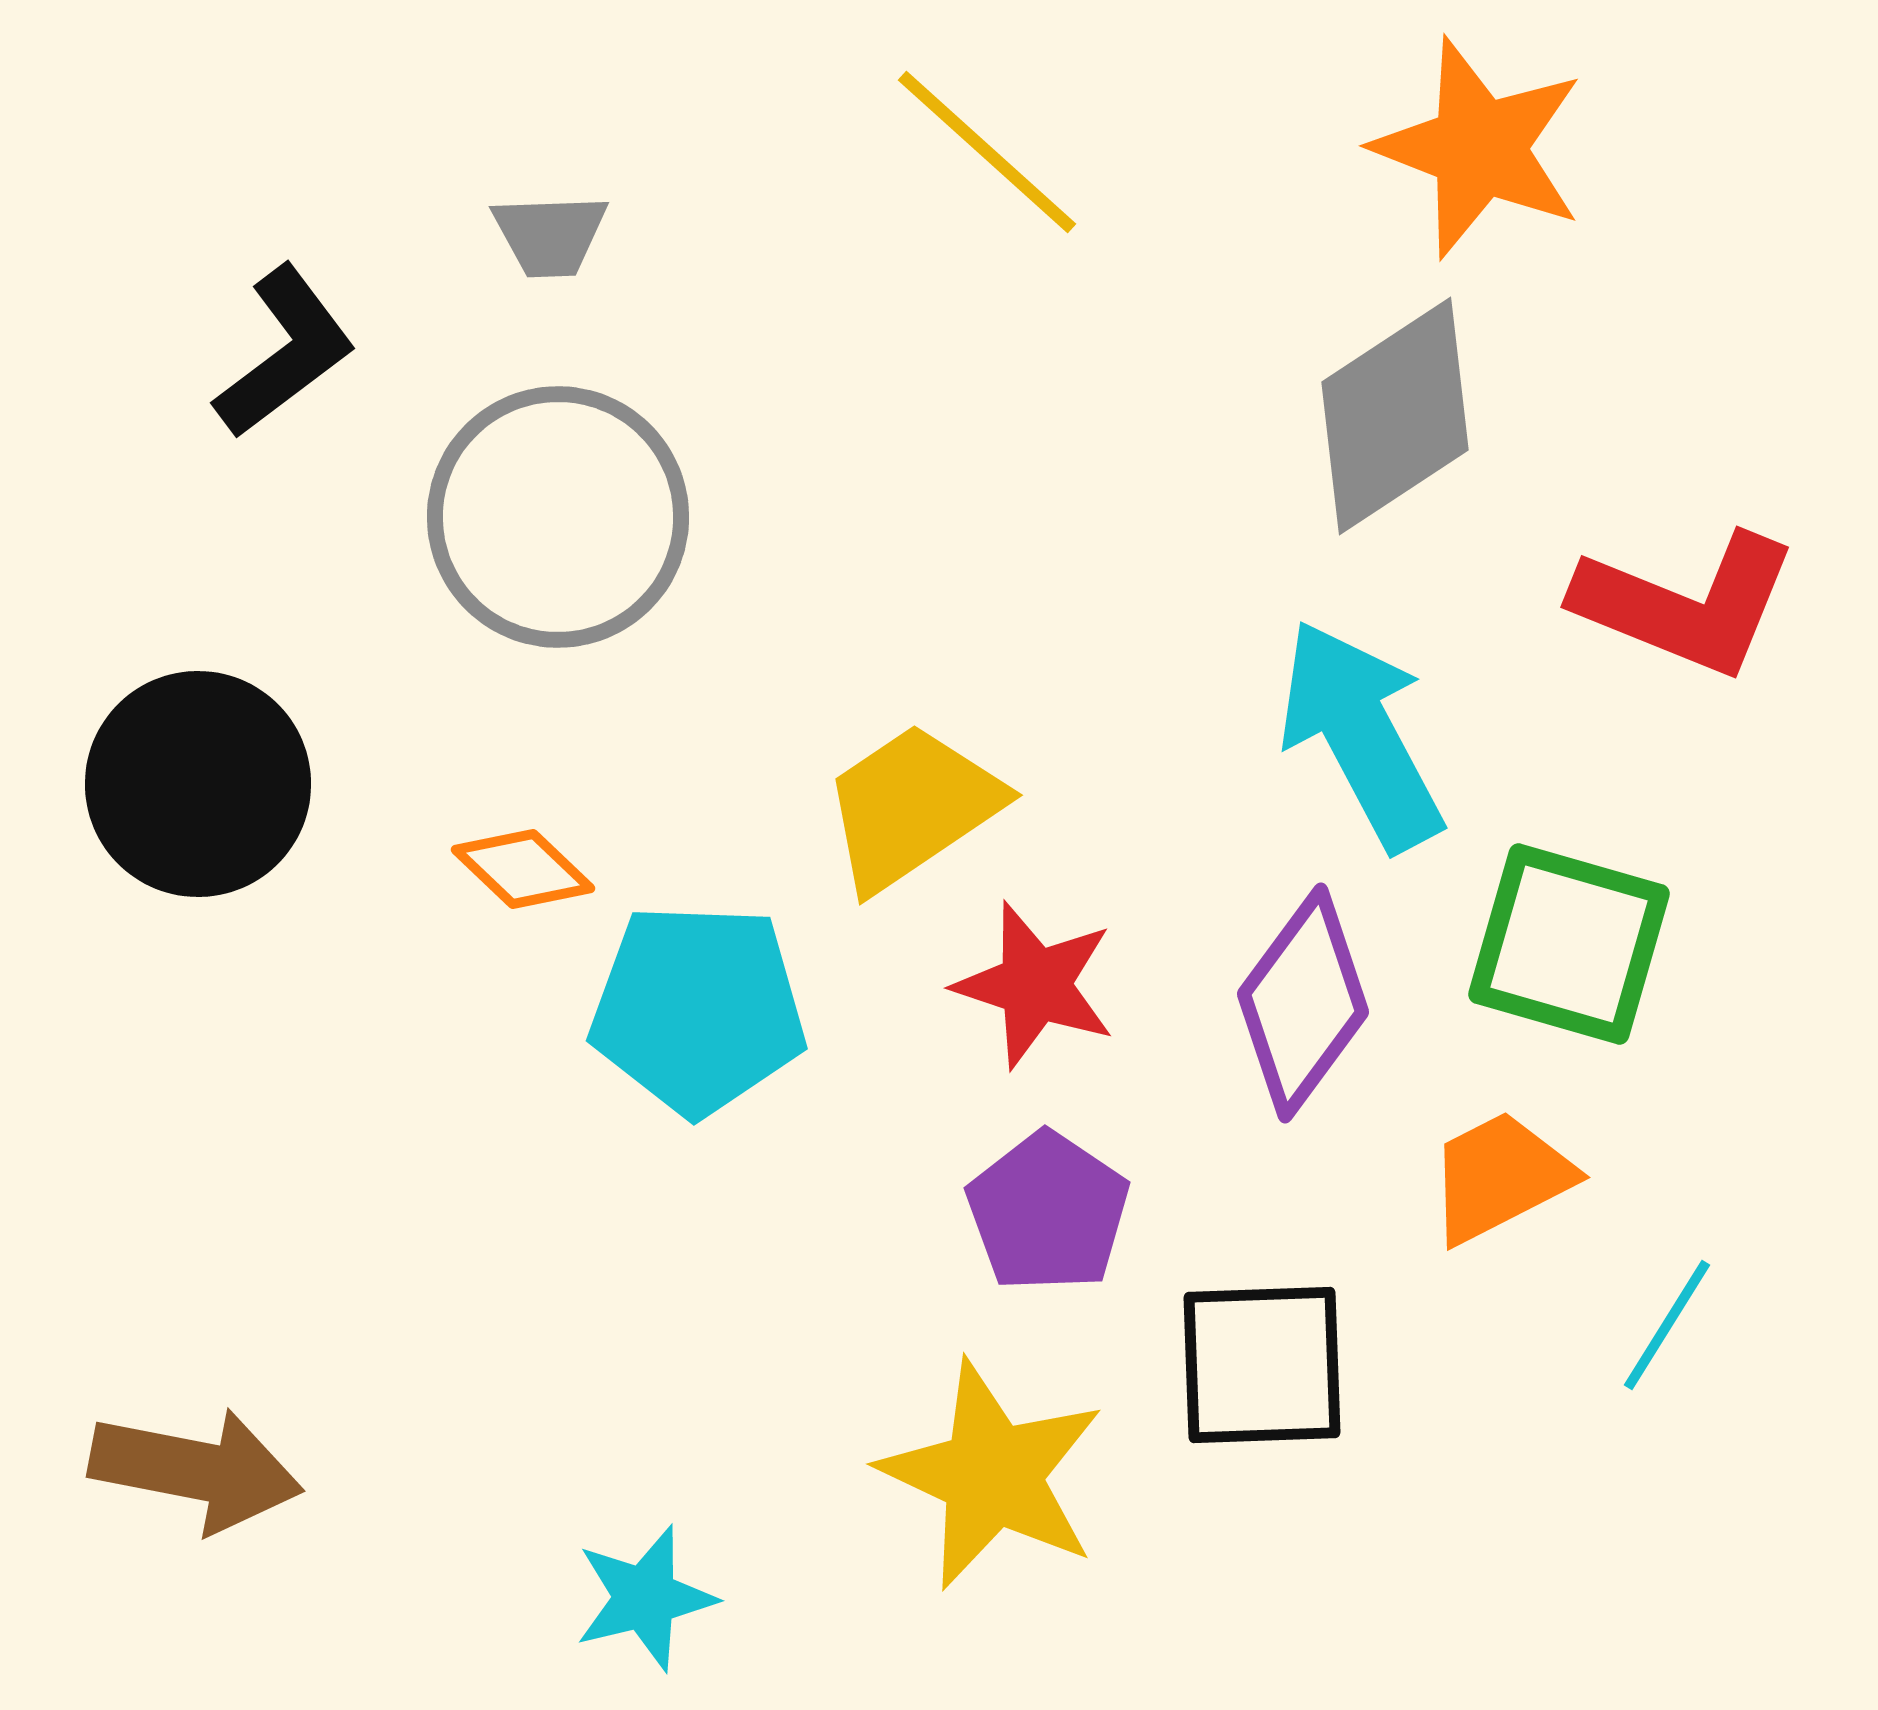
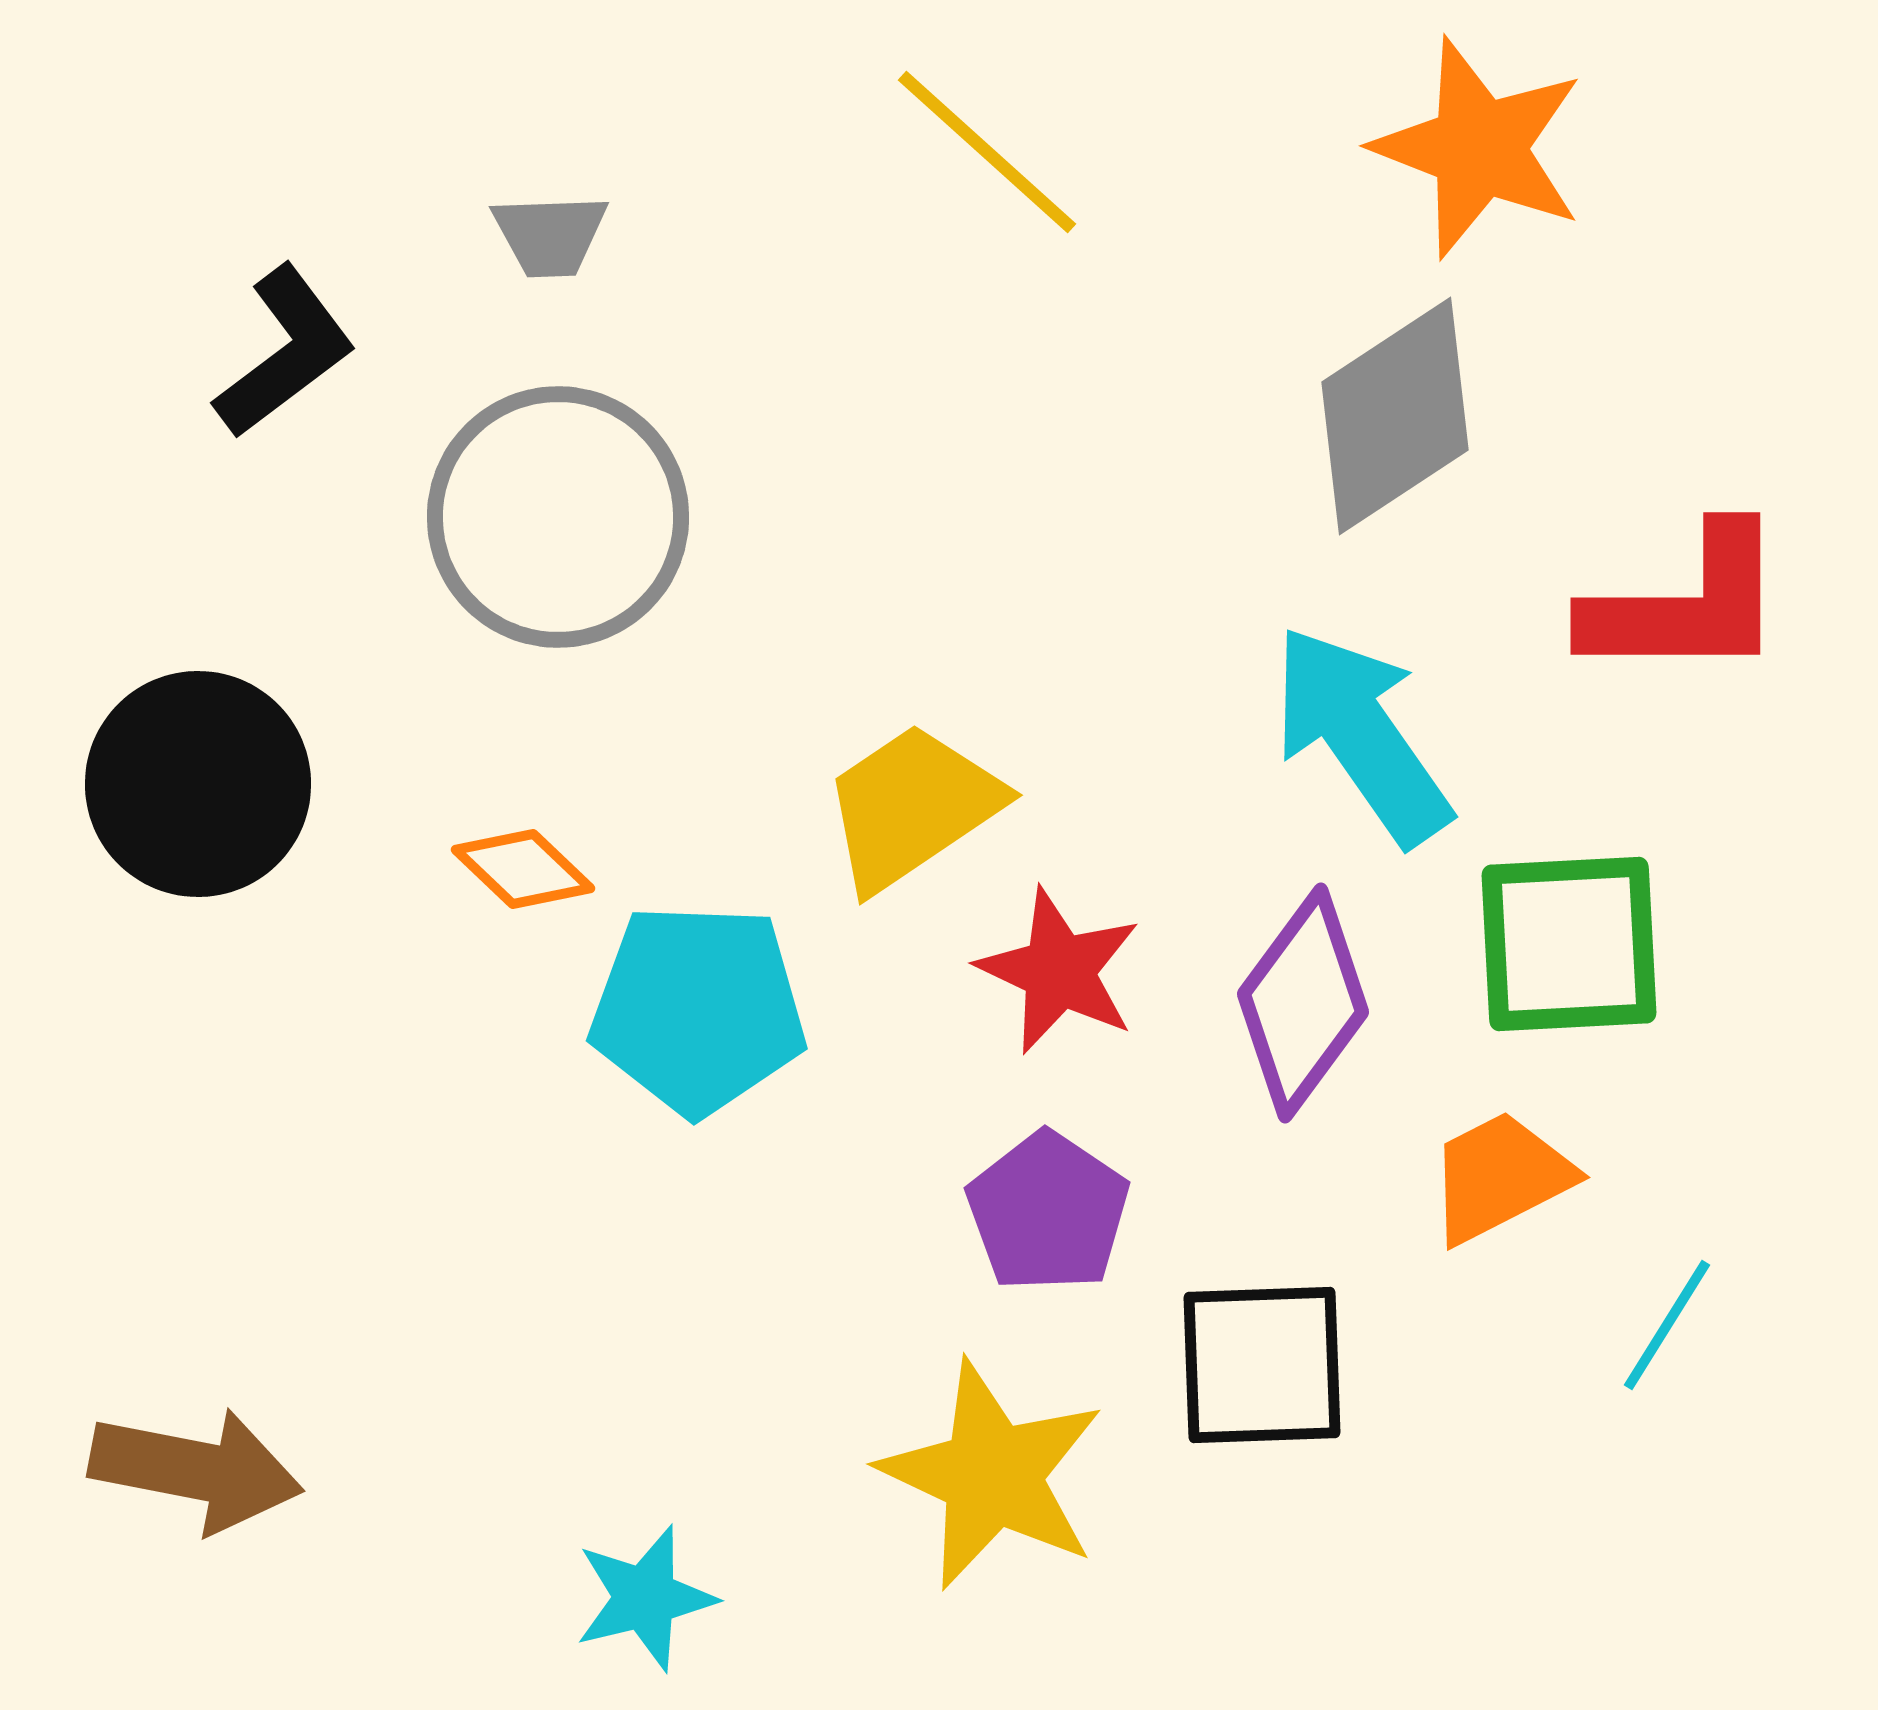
red L-shape: rotated 22 degrees counterclockwise
cyan arrow: rotated 7 degrees counterclockwise
green square: rotated 19 degrees counterclockwise
red star: moved 24 px right, 14 px up; rotated 7 degrees clockwise
